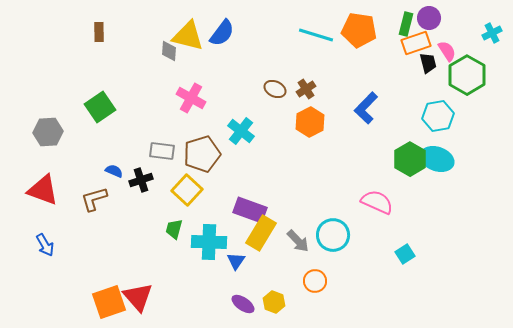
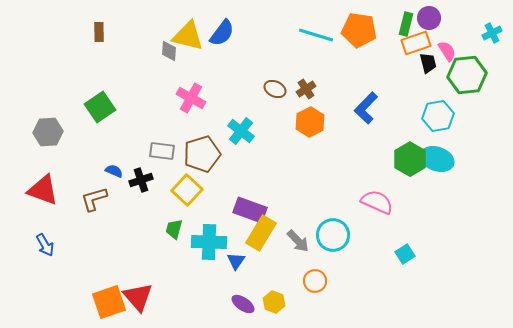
green hexagon at (467, 75): rotated 24 degrees clockwise
